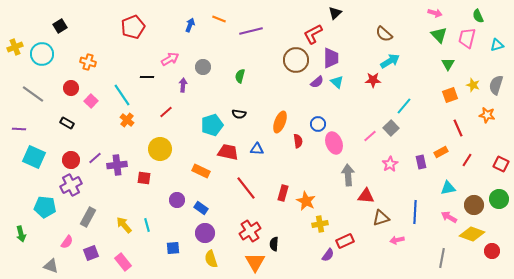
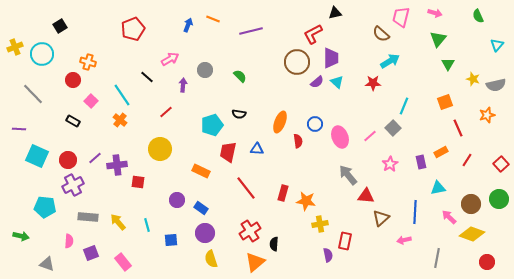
black triangle at (335, 13): rotated 32 degrees clockwise
orange line at (219, 19): moved 6 px left
blue arrow at (190, 25): moved 2 px left
red pentagon at (133, 27): moved 2 px down
brown semicircle at (384, 34): moved 3 px left
green triangle at (439, 35): moved 1 px left, 4 px down; rotated 24 degrees clockwise
pink trapezoid at (467, 38): moved 66 px left, 21 px up
cyan triangle at (497, 45): rotated 32 degrees counterclockwise
brown circle at (296, 60): moved 1 px right, 2 px down
gray circle at (203, 67): moved 2 px right, 3 px down
green semicircle at (240, 76): rotated 120 degrees clockwise
black line at (147, 77): rotated 40 degrees clockwise
red star at (373, 80): moved 3 px down
yellow star at (473, 85): moved 6 px up
gray semicircle at (496, 85): rotated 120 degrees counterclockwise
red circle at (71, 88): moved 2 px right, 8 px up
gray line at (33, 94): rotated 10 degrees clockwise
orange square at (450, 95): moved 5 px left, 7 px down
cyan line at (404, 106): rotated 18 degrees counterclockwise
orange star at (487, 115): rotated 28 degrees counterclockwise
orange cross at (127, 120): moved 7 px left
black rectangle at (67, 123): moved 6 px right, 2 px up
blue circle at (318, 124): moved 3 px left
gray square at (391, 128): moved 2 px right
pink ellipse at (334, 143): moved 6 px right, 6 px up
red trapezoid at (228, 152): rotated 90 degrees counterclockwise
cyan square at (34, 157): moved 3 px right, 1 px up
red circle at (71, 160): moved 3 px left
red square at (501, 164): rotated 21 degrees clockwise
gray arrow at (348, 175): rotated 35 degrees counterclockwise
red square at (144, 178): moved 6 px left, 4 px down
purple cross at (71, 185): moved 2 px right
cyan triangle at (448, 188): moved 10 px left
orange star at (306, 201): rotated 18 degrees counterclockwise
brown circle at (474, 205): moved 3 px left, 1 px up
gray rectangle at (88, 217): rotated 66 degrees clockwise
pink arrow at (449, 217): rotated 14 degrees clockwise
brown triangle at (381, 218): rotated 24 degrees counterclockwise
yellow arrow at (124, 225): moved 6 px left, 3 px up
green arrow at (21, 234): moved 2 px down; rotated 63 degrees counterclockwise
pink arrow at (397, 240): moved 7 px right
red rectangle at (345, 241): rotated 54 degrees counterclockwise
pink semicircle at (67, 242): moved 2 px right, 1 px up; rotated 32 degrees counterclockwise
blue square at (173, 248): moved 2 px left, 8 px up
red circle at (492, 251): moved 5 px left, 11 px down
purple semicircle at (328, 255): rotated 48 degrees counterclockwise
gray line at (442, 258): moved 5 px left
orange triangle at (255, 262): rotated 20 degrees clockwise
gray triangle at (51, 266): moved 4 px left, 2 px up
